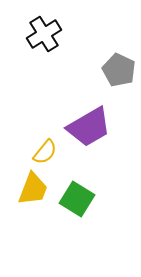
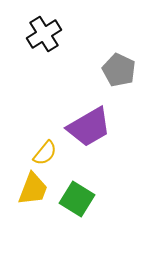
yellow semicircle: moved 1 px down
